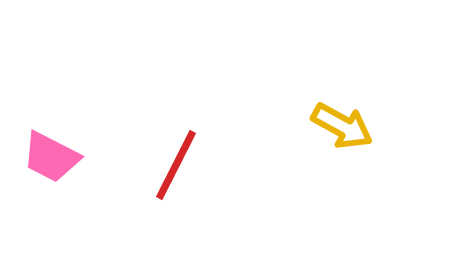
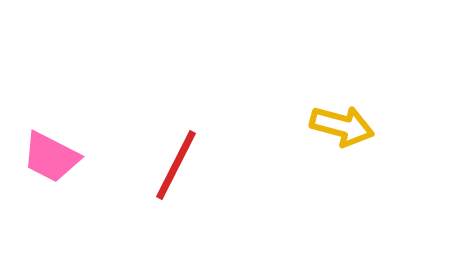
yellow arrow: rotated 14 degrees counterclockwise
